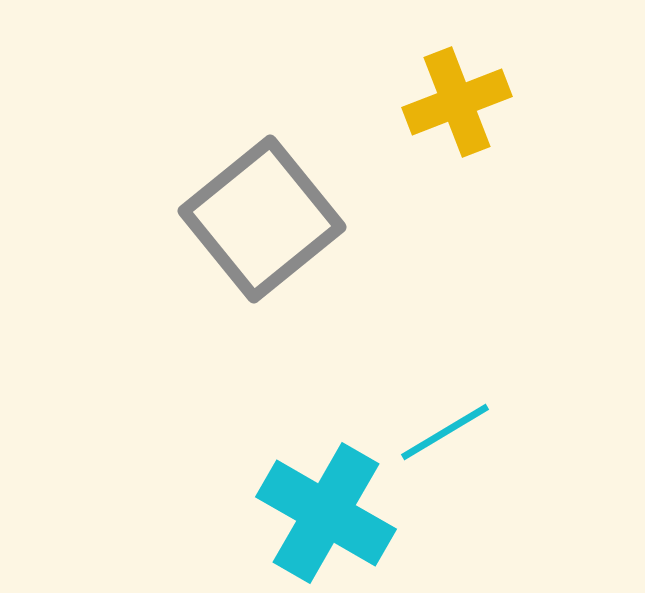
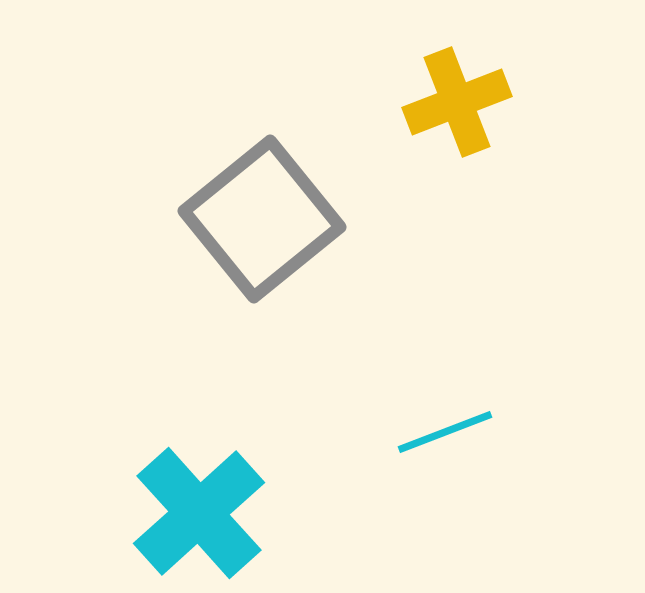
cyan line: rotated 10 degrees clockwise
cyan cross: moved 127 px left; rotated 18 degrees clockwise
